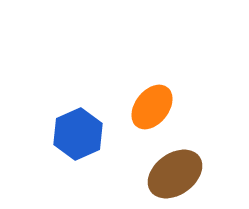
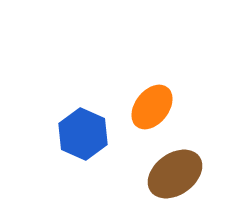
blue hexagon: moved 5 px right; rotated 12 degrees counterclockwise
